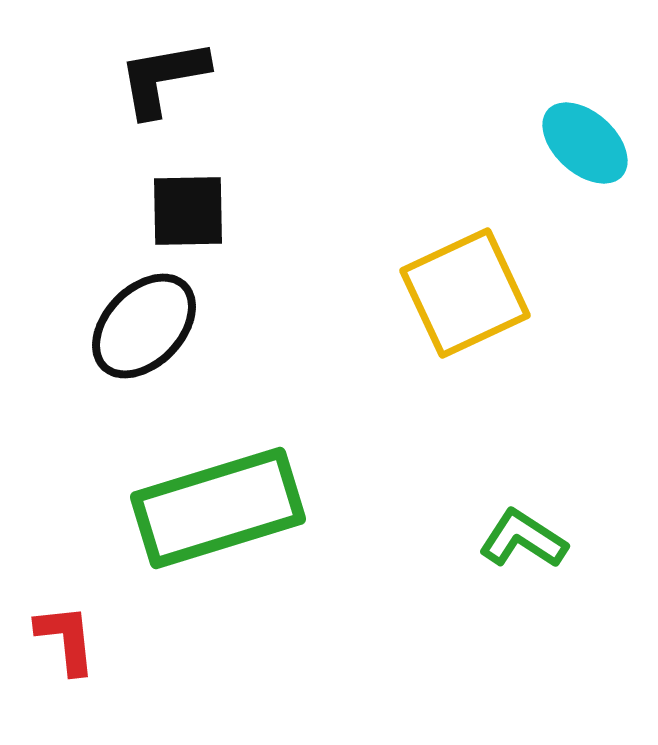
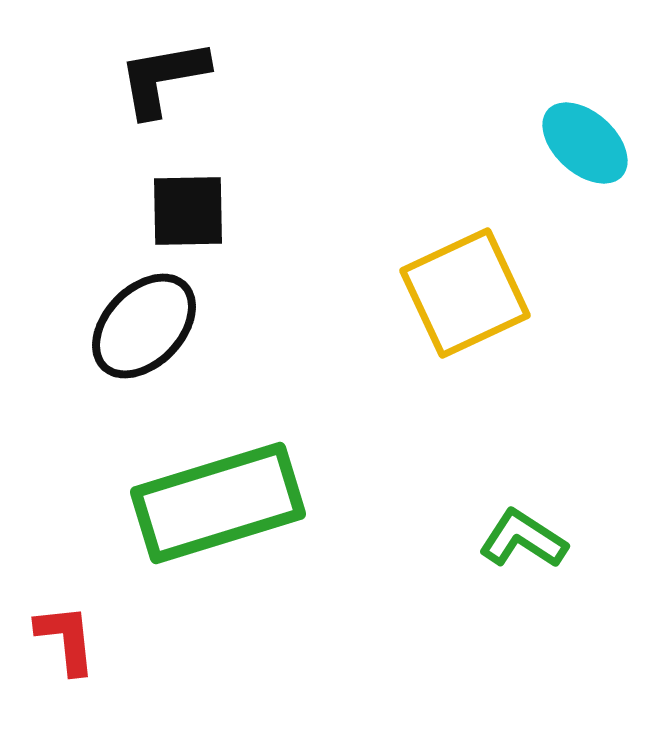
green rectangle: moved 5 px up
